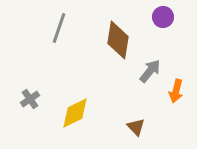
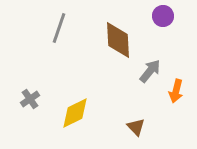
purple circle: moved 1 px up
brown diamond: rotated 12 degrees counterclockwise
